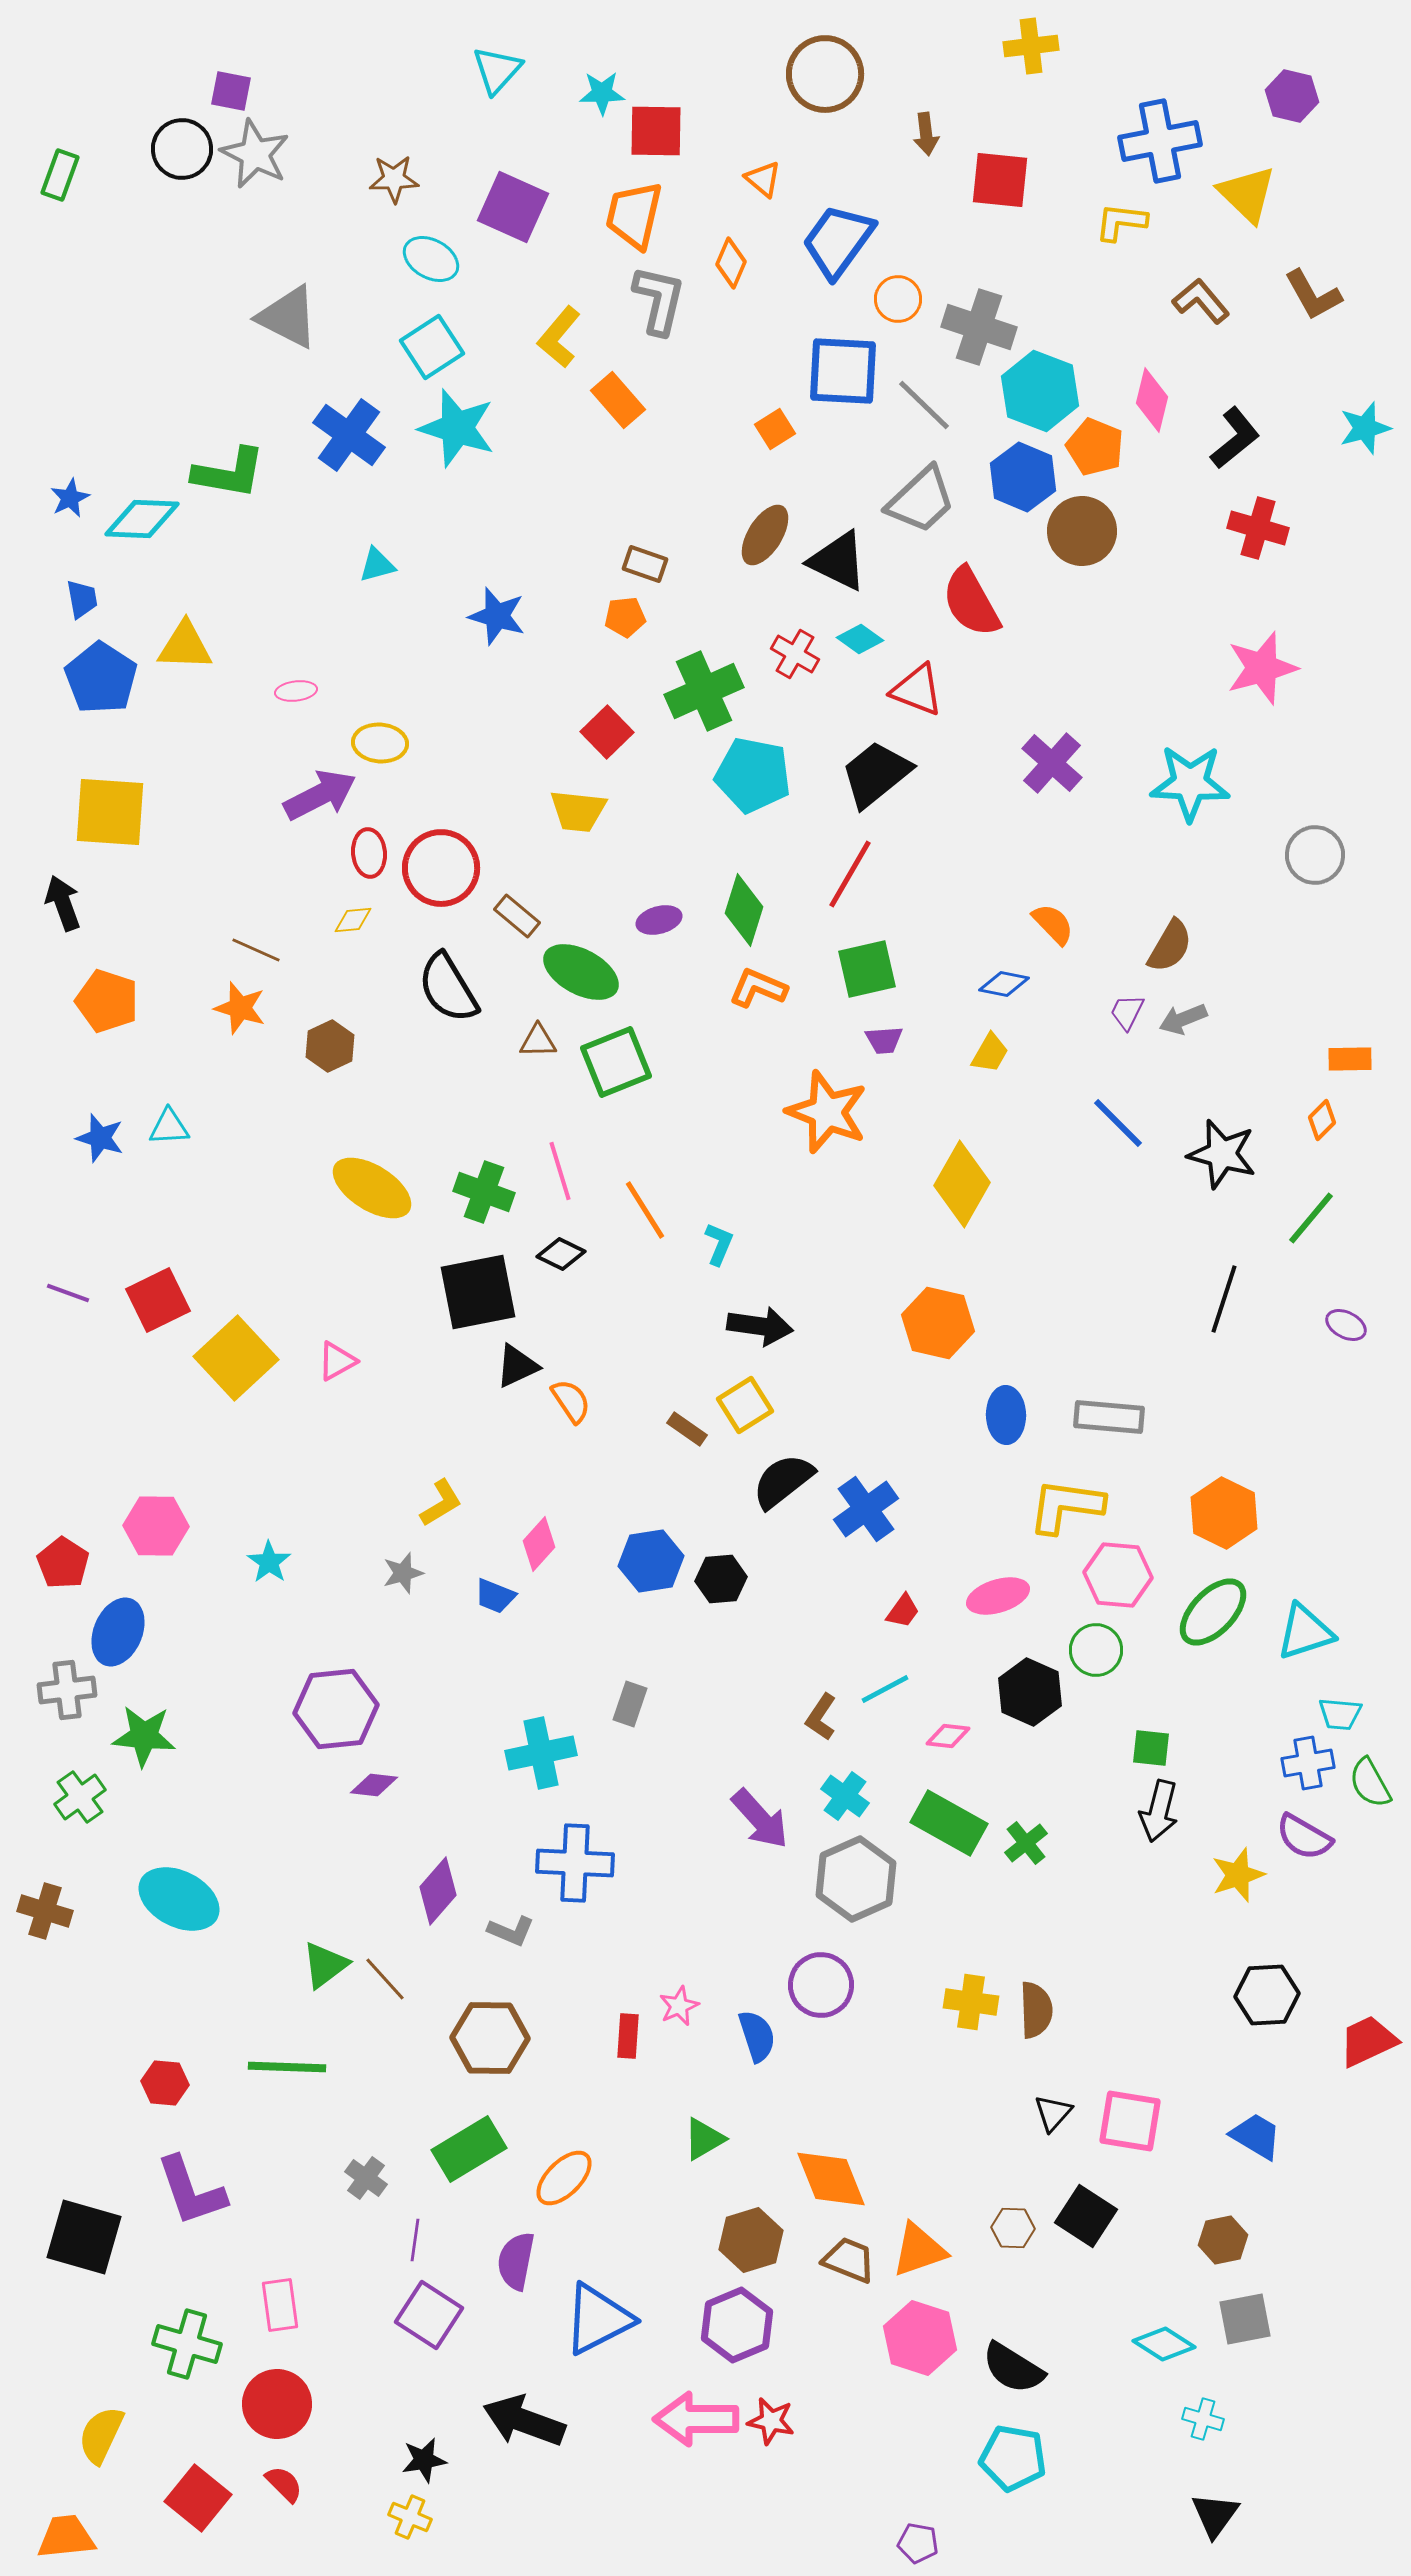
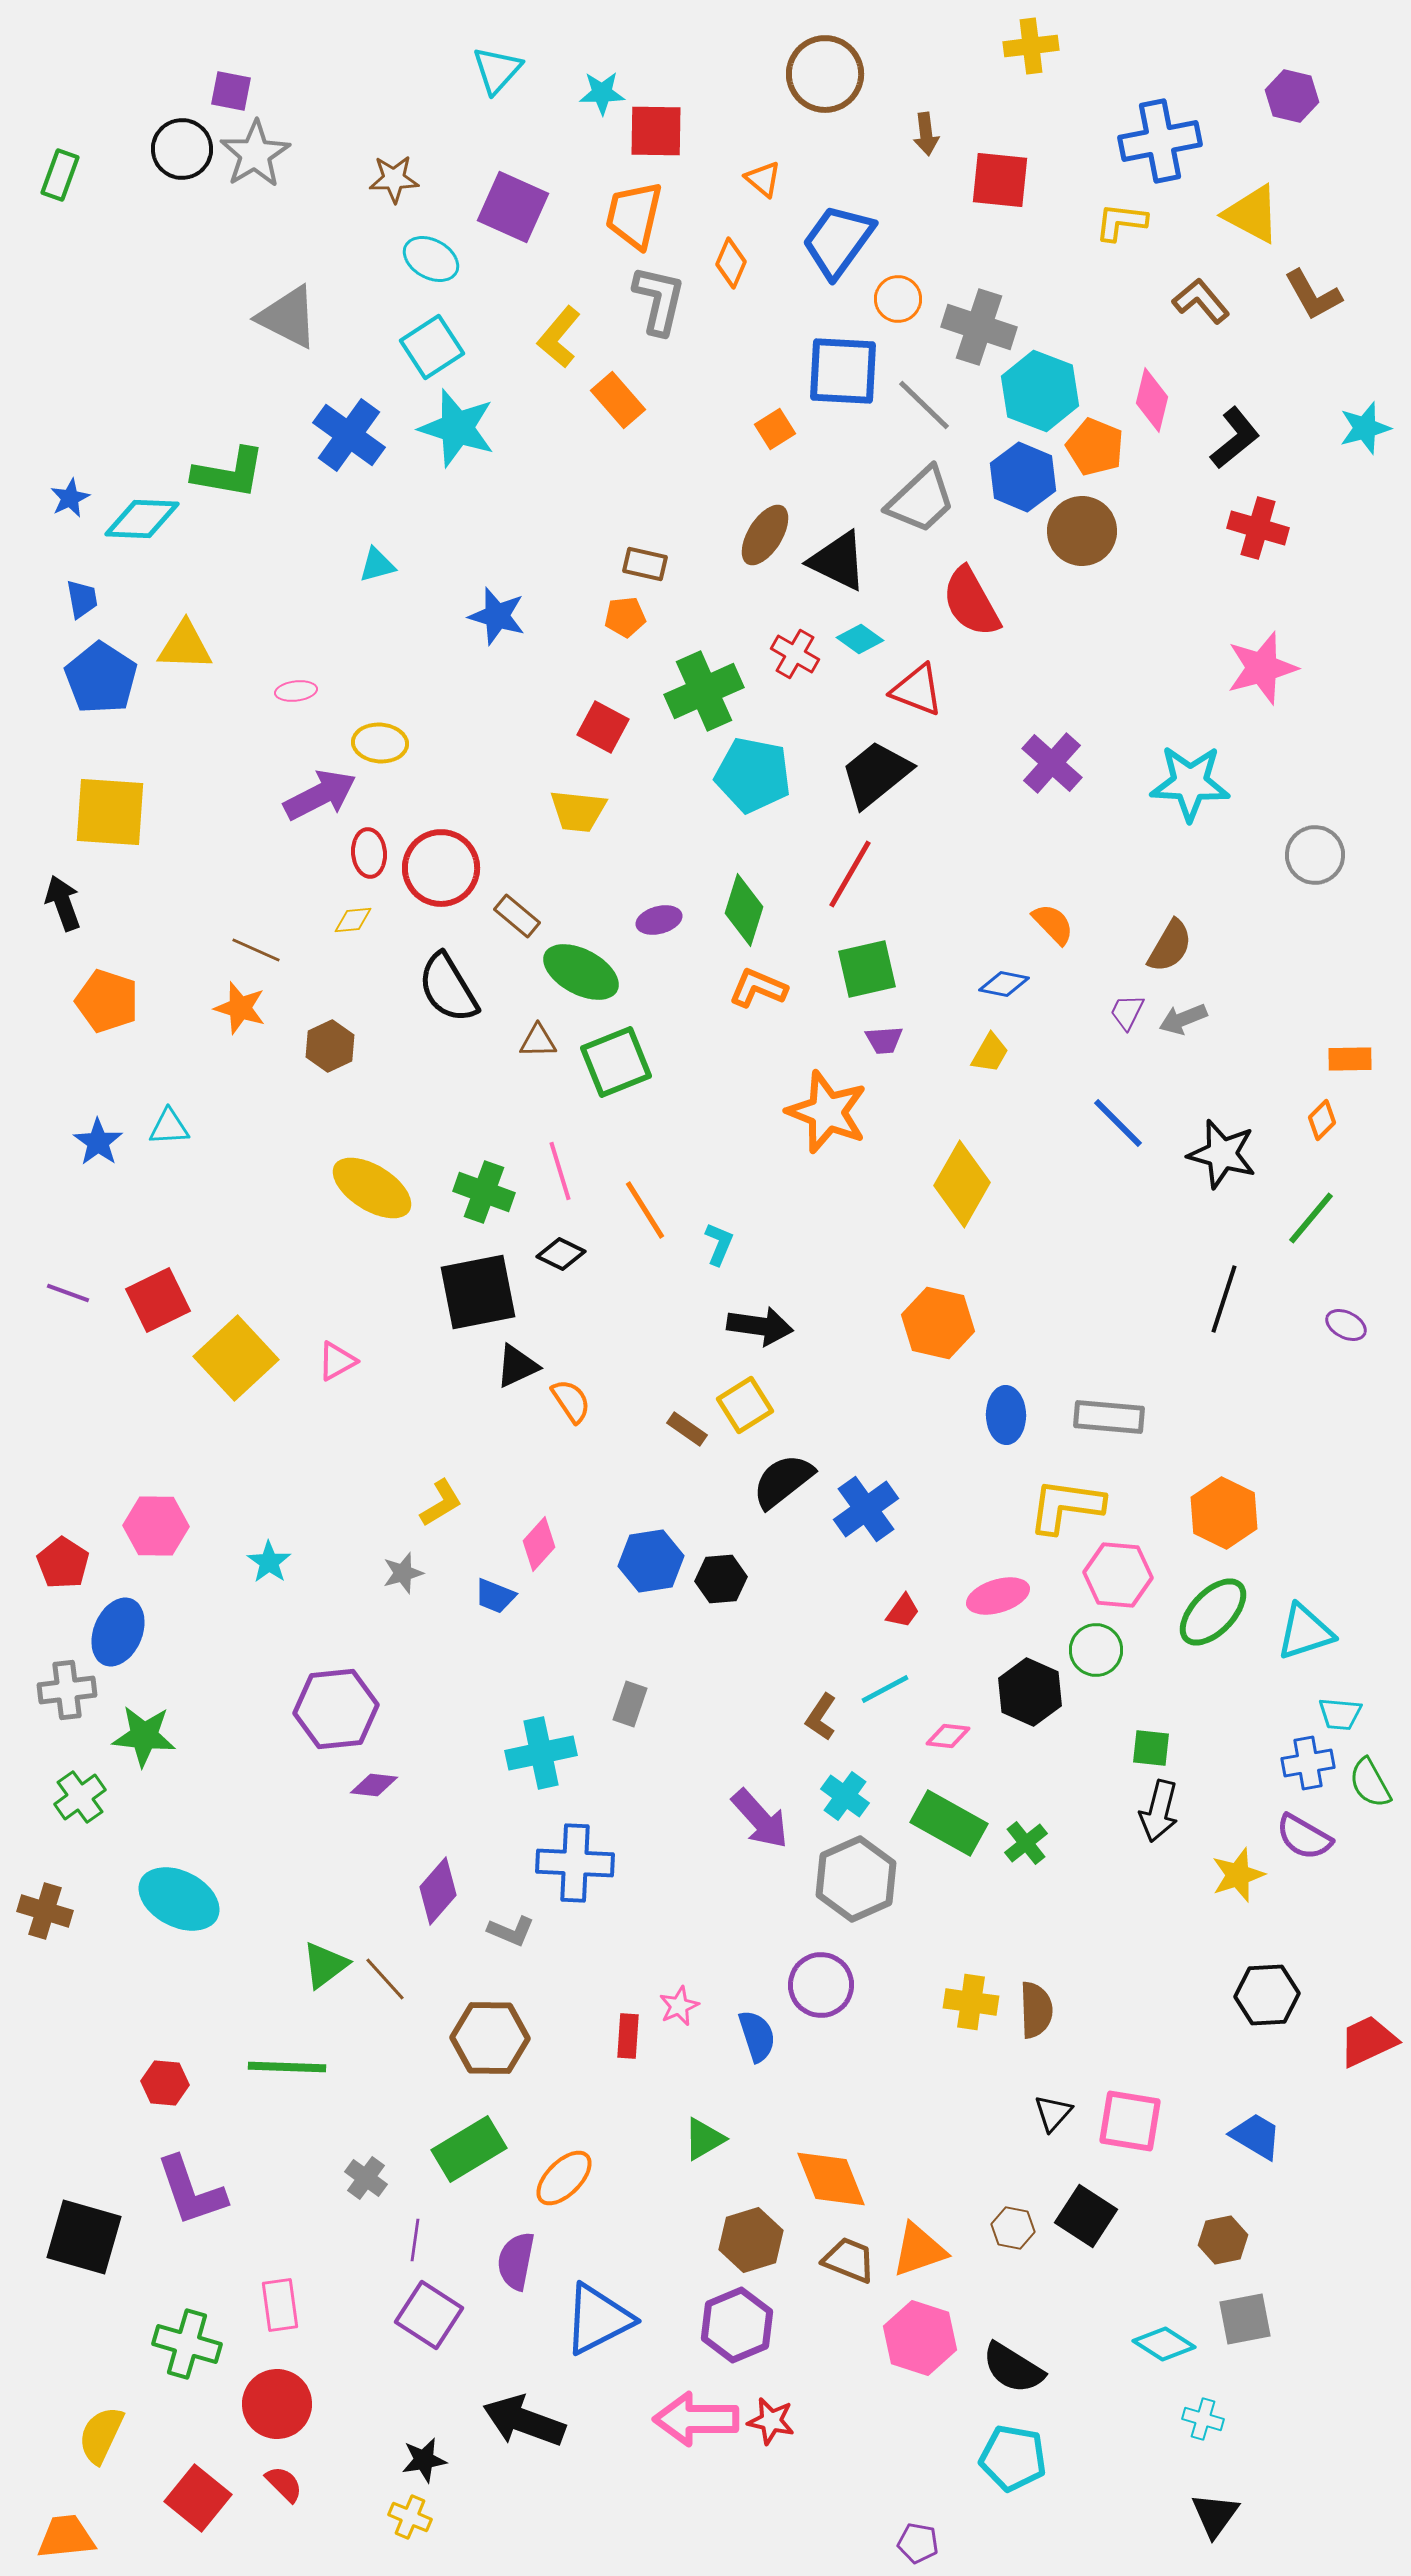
gray star at (255, 154): rotated 14 degrees clockwise
yellow triangle at (1247, 194): moved 5 px right, 20 px down; rotated 16 degrees counterclockwise
brown rectangle at (645, 564): rotated 6 degrees counterclockwise
red square at (607, 732): moved 4 px left, 5 px up; rotated 18 degrees counterclockwise
blue star at (100, 1138): moved 2 px left, 4 px down; rotated 18 degrees clockwise
brown hexagon at (1013, 2228): rotated 9 degrees clockwise
